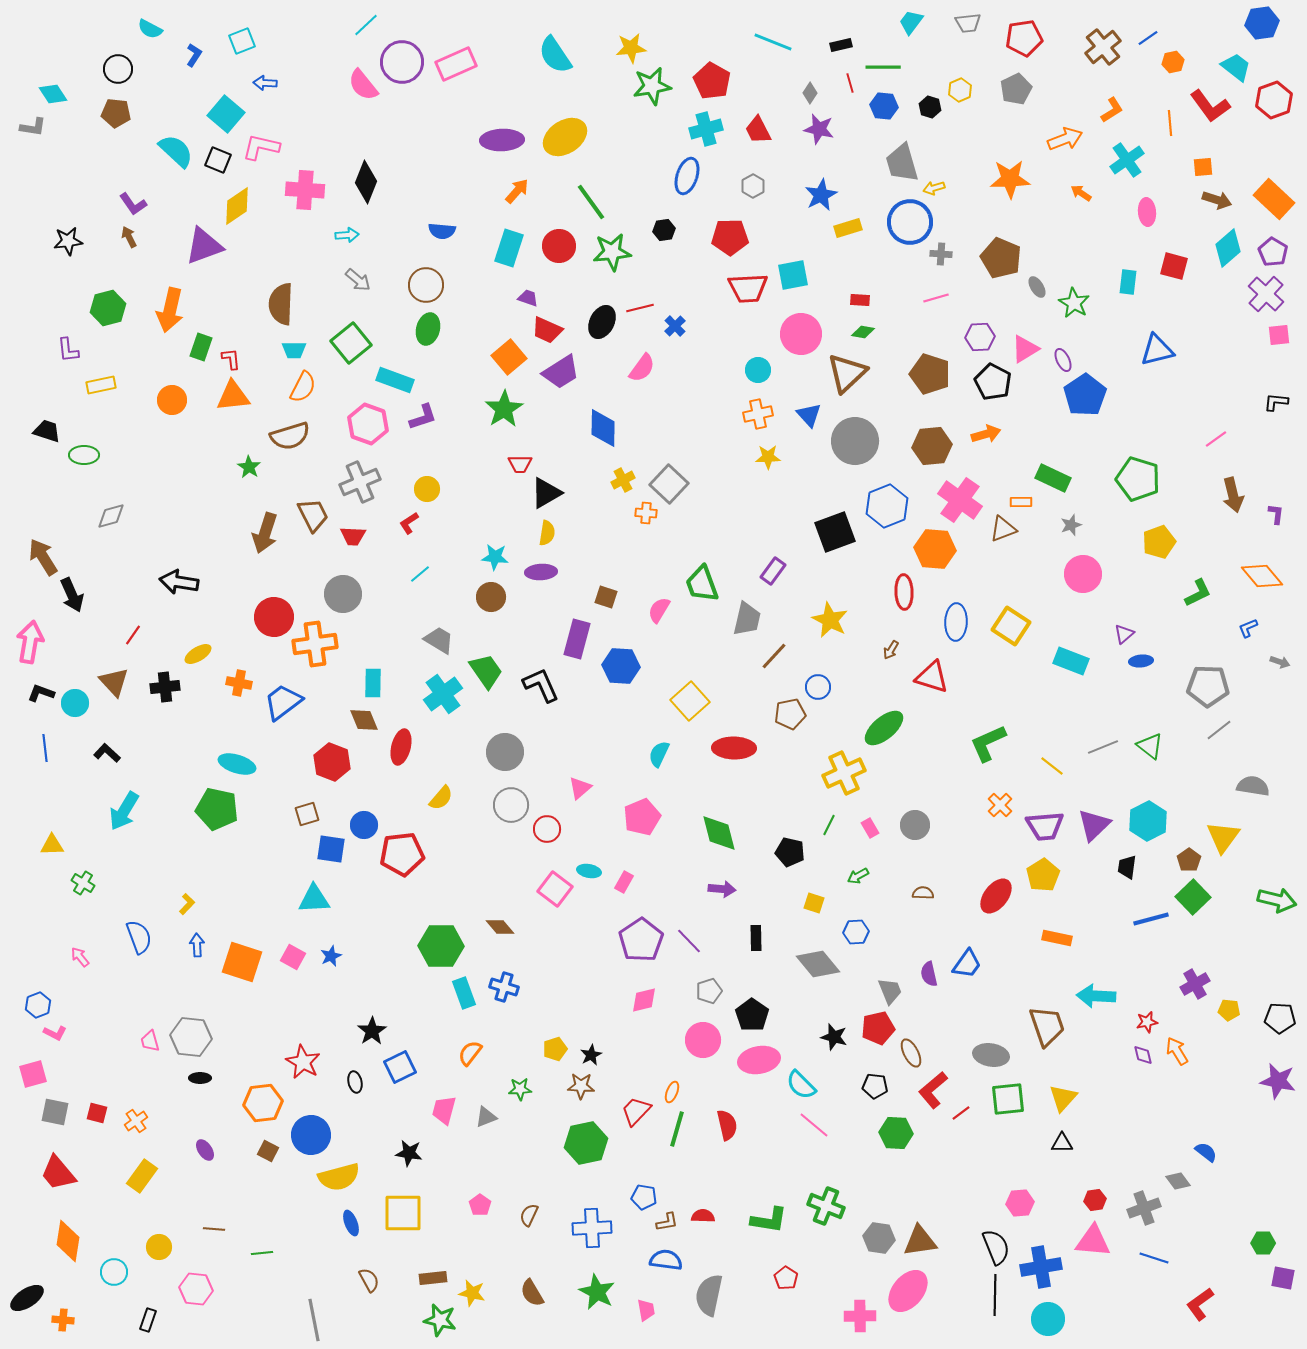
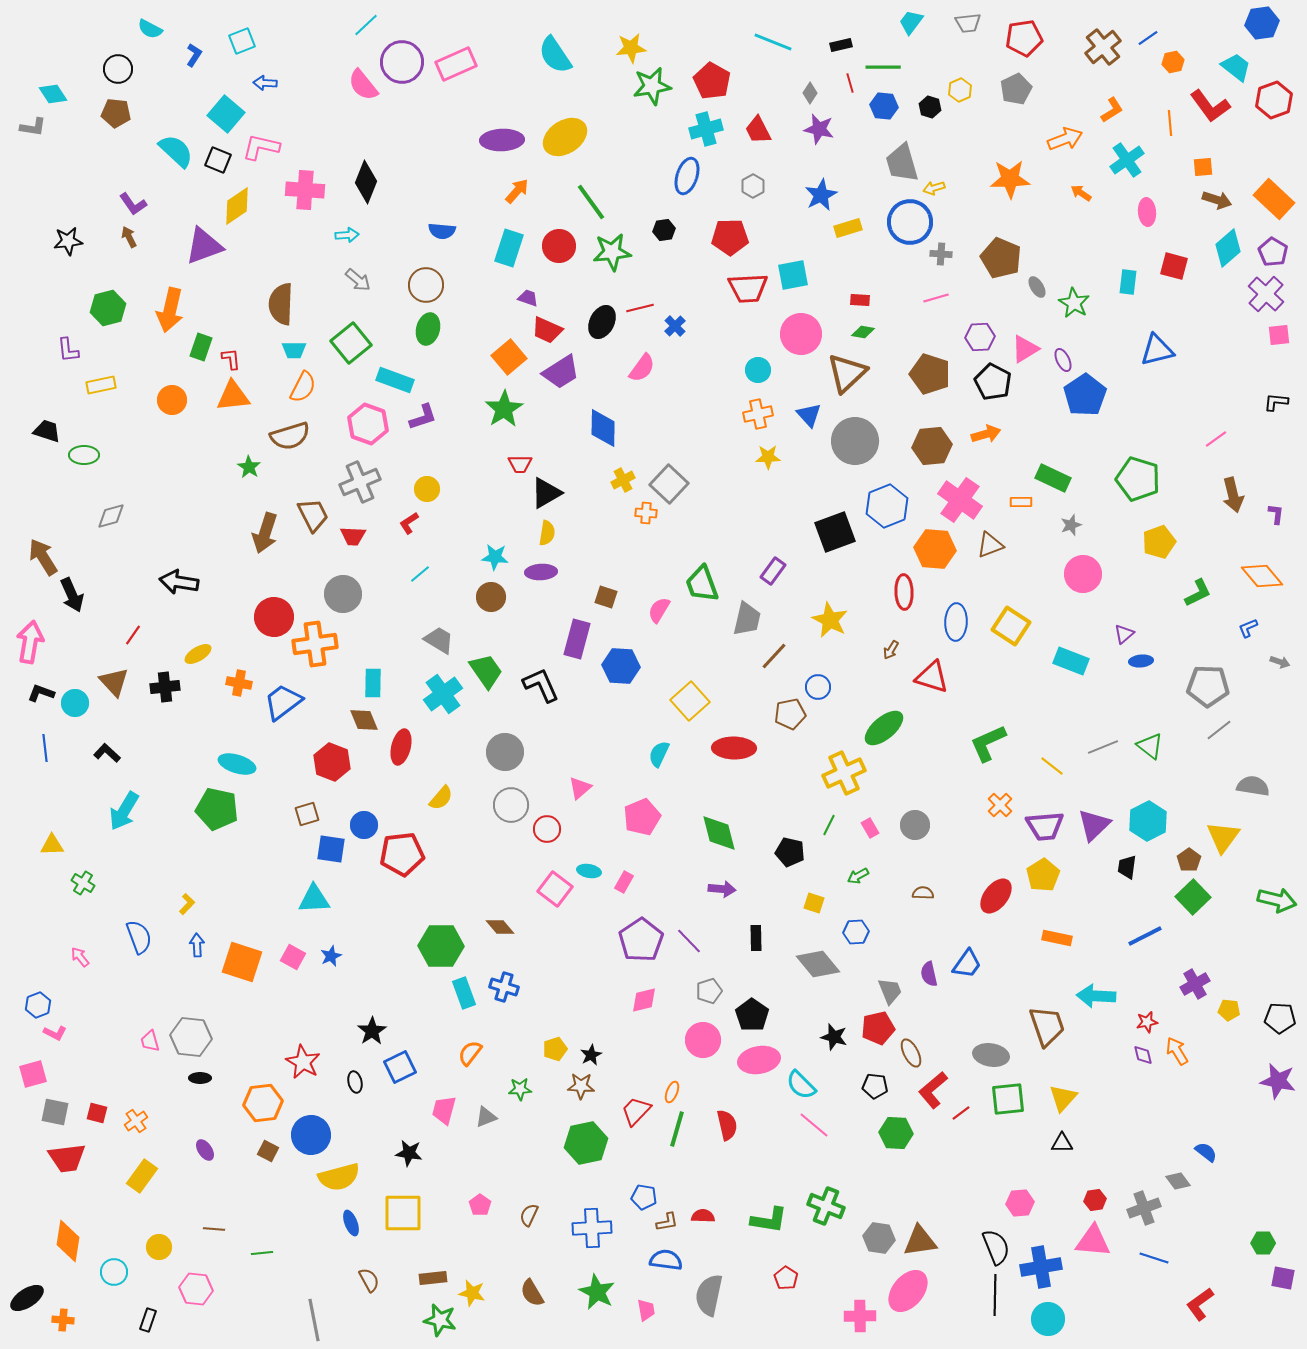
brown triangle at (1003, 529): moved 13 px left, 16 px down
blue line at (1151, 919): moved 6 px left, 17 px down; rotated 12 degrees counterclockwise
red trapezoid at (58, 1173): moved 9 px right, 15 px up; rotated 57 degrees counterclockwise
